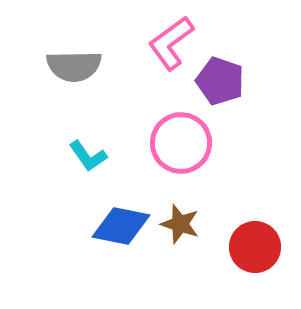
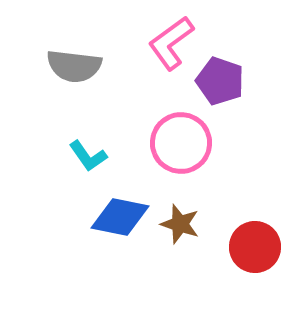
gray semicircle: rotated 8 degrees clockwise
blue diamond: moved 1 px left, 9 px up
